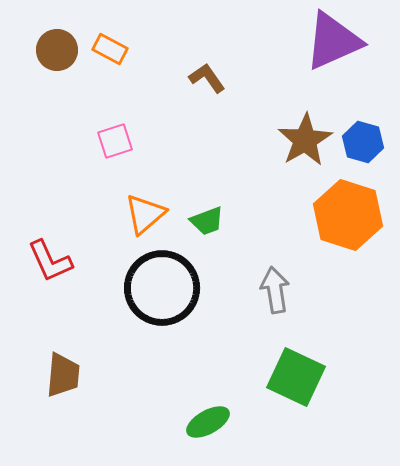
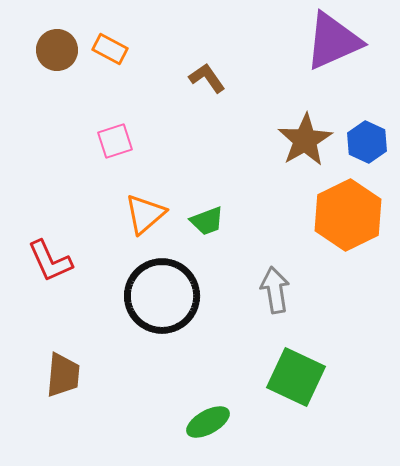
blue hexagon: moved 4 px right; rotated 9 degrees clockwise
orange hexagon: rotated 16 degrees clockwise
black circle: moved 8 px down
